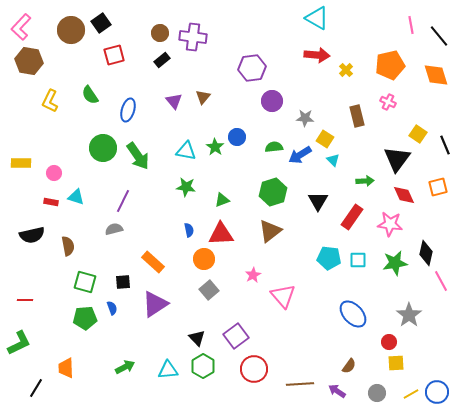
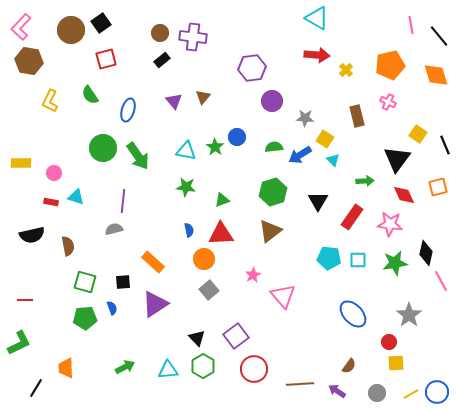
red square at (114, 55): moved 8 px left, 4 px down
purple line at (123, 201): rotated 20 degrees counterclockwise
